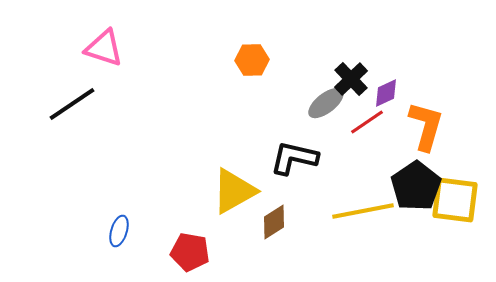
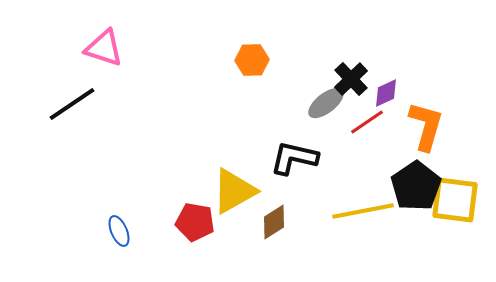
blue ellipse: rotated 40 degrees counterclockwise
red pentagon: moved 5 px right, 30 px up
